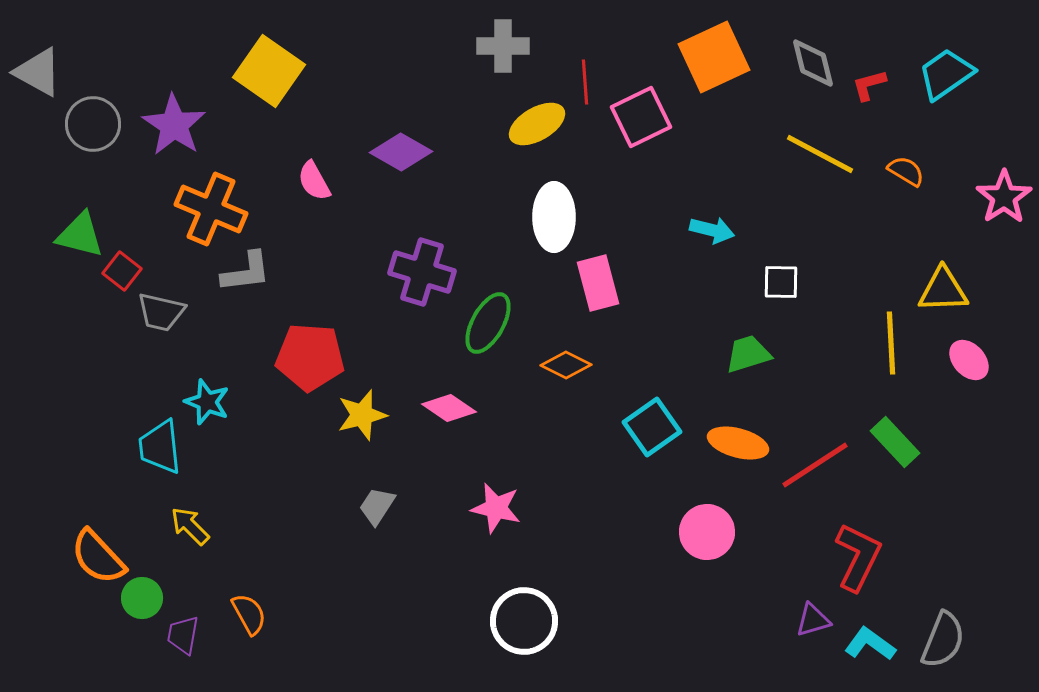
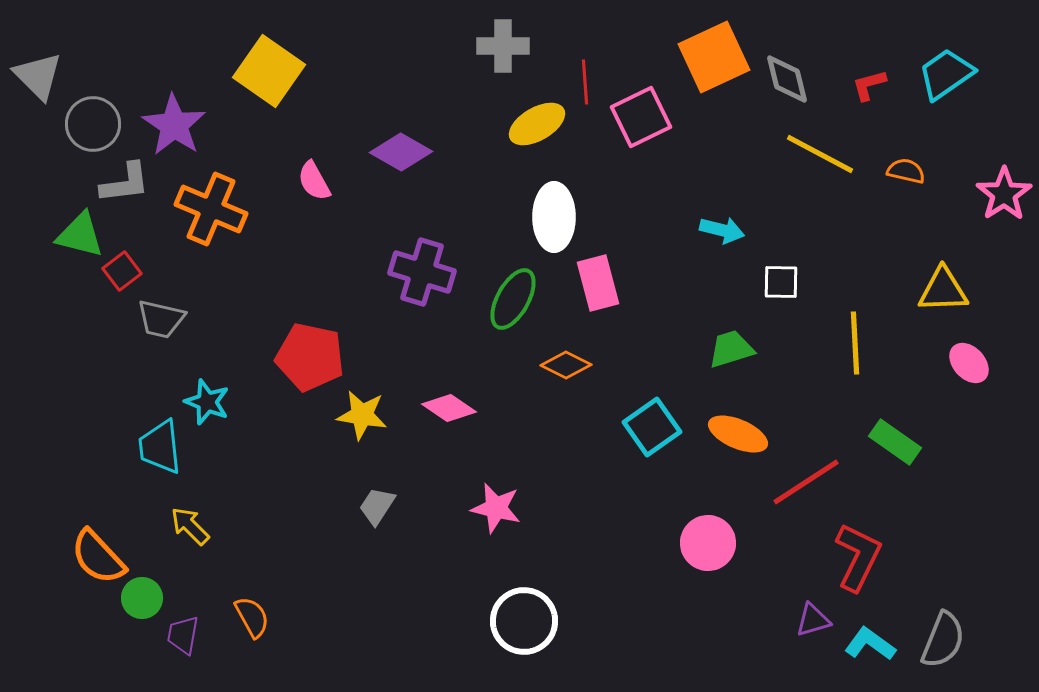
gray diamond at (813, 63): moved 26 px left, 16 px down
gray triangle at (38, 72): moved 4 px down; rotated 16 degrees clockwise
orange semicircle at (906, 171): rotated 18 degrees counterclockwise
pink star at (1004, 197): moved 3 px up
cyan arrow at (712, 230): moved 10 px right
red square at (122, 271): rotated 15 degrees clockwise
gray L-shape at (246, 272): moved 121 px left, 89 px up
gray trapezoid at (161, 312): moved 7 px down
green ellipse at (488, 323): moved 25 px right, 24 px up
yellow line at (891, 343): moved 36 px left
green trapezoid at (748, 354): moved 17 px left, 5 px up
red pentagon at (310, 357): rotated 8 degrees clockwise
pink ellipse at (969, 360): moved 3 px down
yellow star at (362, 415): rotated 24 degrees clockwise
green rectangle at (895, 442): rotated 12 degrees counterclockwise
orange ellipse at (738, 443): moved 9 px up; rotated 8 degrees clockwise
red line at (815, 465): moved 9 px left, 17 px down
pink circle at (707, 532): moved 1 px right, 11 px down
orange semicircle at (249, 614): moved 3 px right, 3 px down
